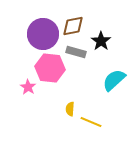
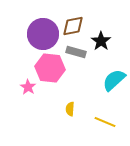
yellow line: moved 14 px right
